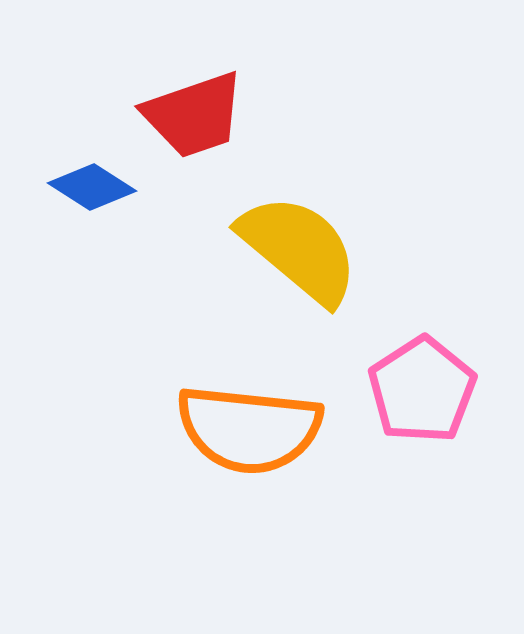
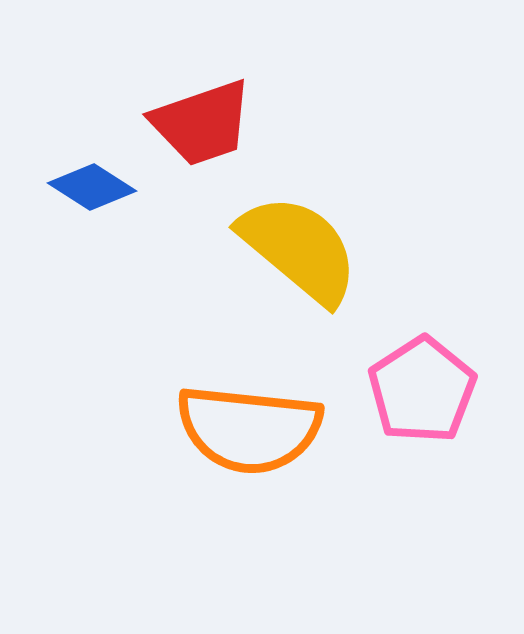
red trapezoid: moved 8 px right, 8 px down
